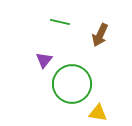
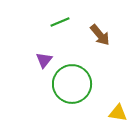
green line: rotated 36 degrees counterclockwise
brown arrow: rotated 65 degrees counterclockwise
yellow triangle: moved 20 px right
